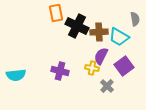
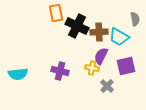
purple square: moved 2 px right; rotated 24 degrees clockwise
cyan semicircle: moved 2 px right, 1 px up
